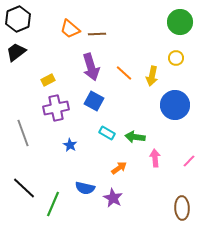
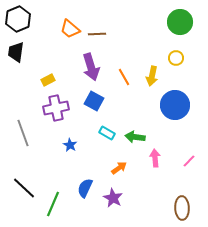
black trapezoid: rotated 45 degrees counterclockwise
orange line: moved 4 px down; rotated 18 degrees clockwise
blue semicircle: rotated 102 degrees clockwise
